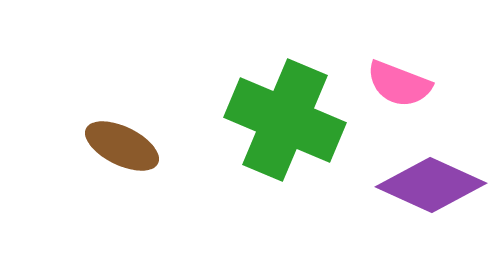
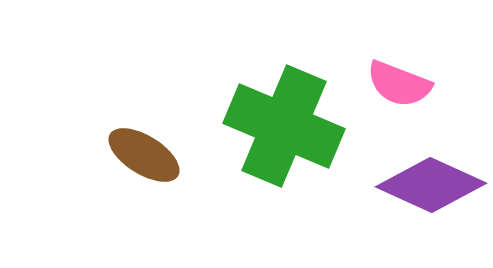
green cross: moved 1 px left, 6 px down
brown ellipse: moved 22 px right, 9 px down; rotated 6 degrees clockwise
